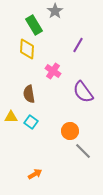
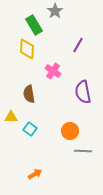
purple semicircle: rotated 25 degrees clockwise
cyan square: moved 1 px left, 7 px down
gray line: rotated 42 degrees counterclockwise
